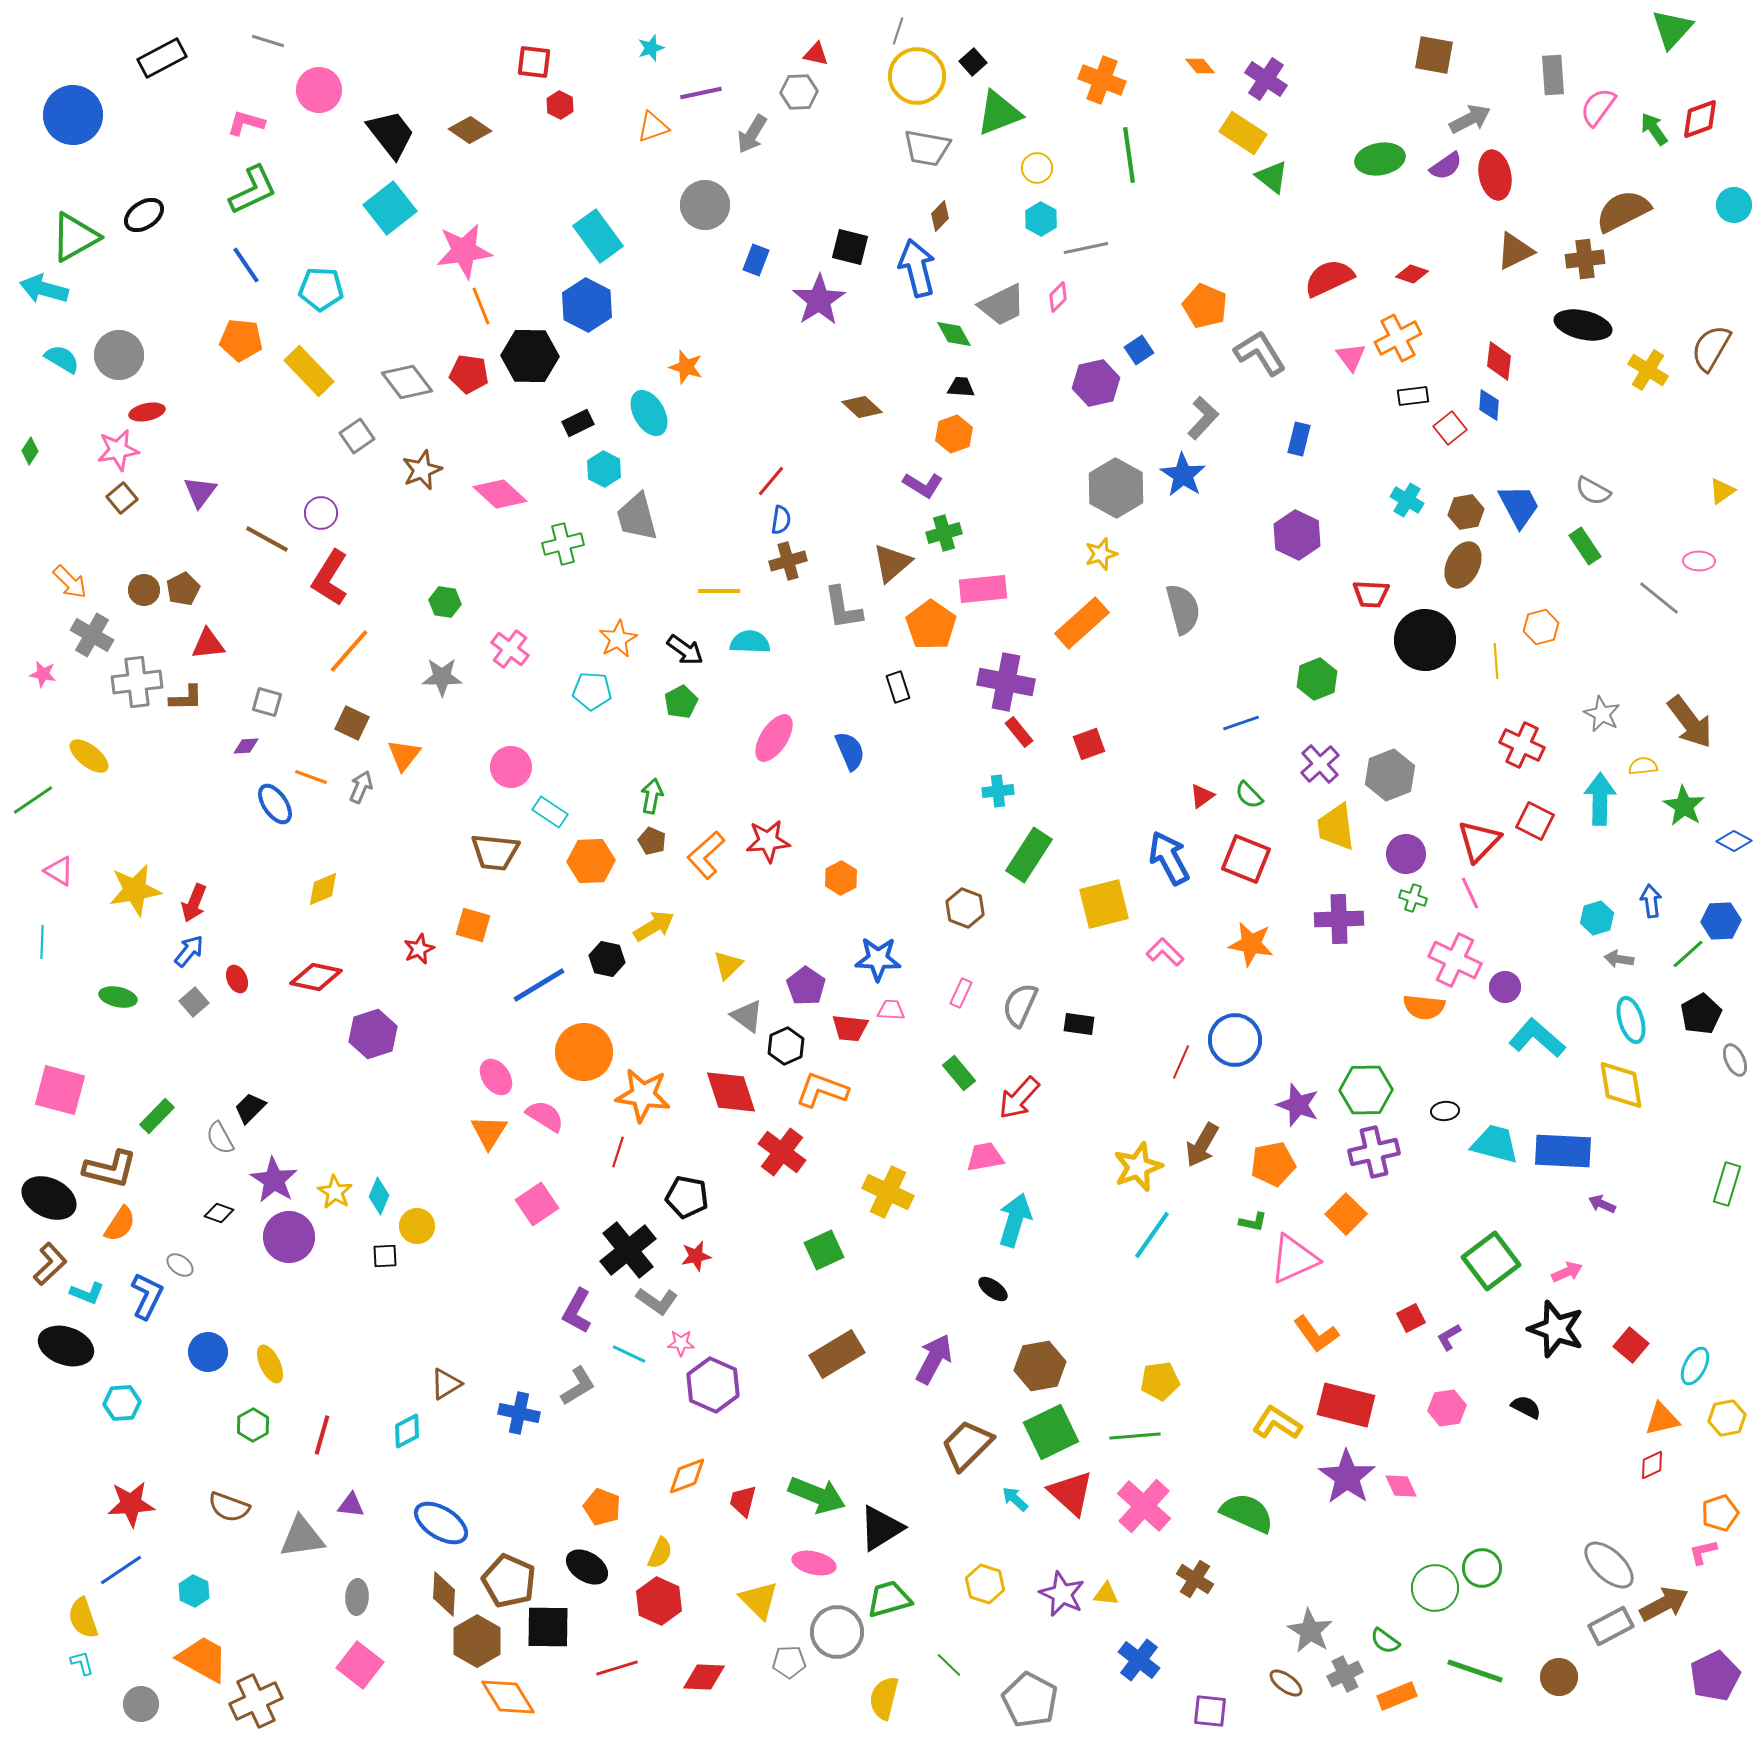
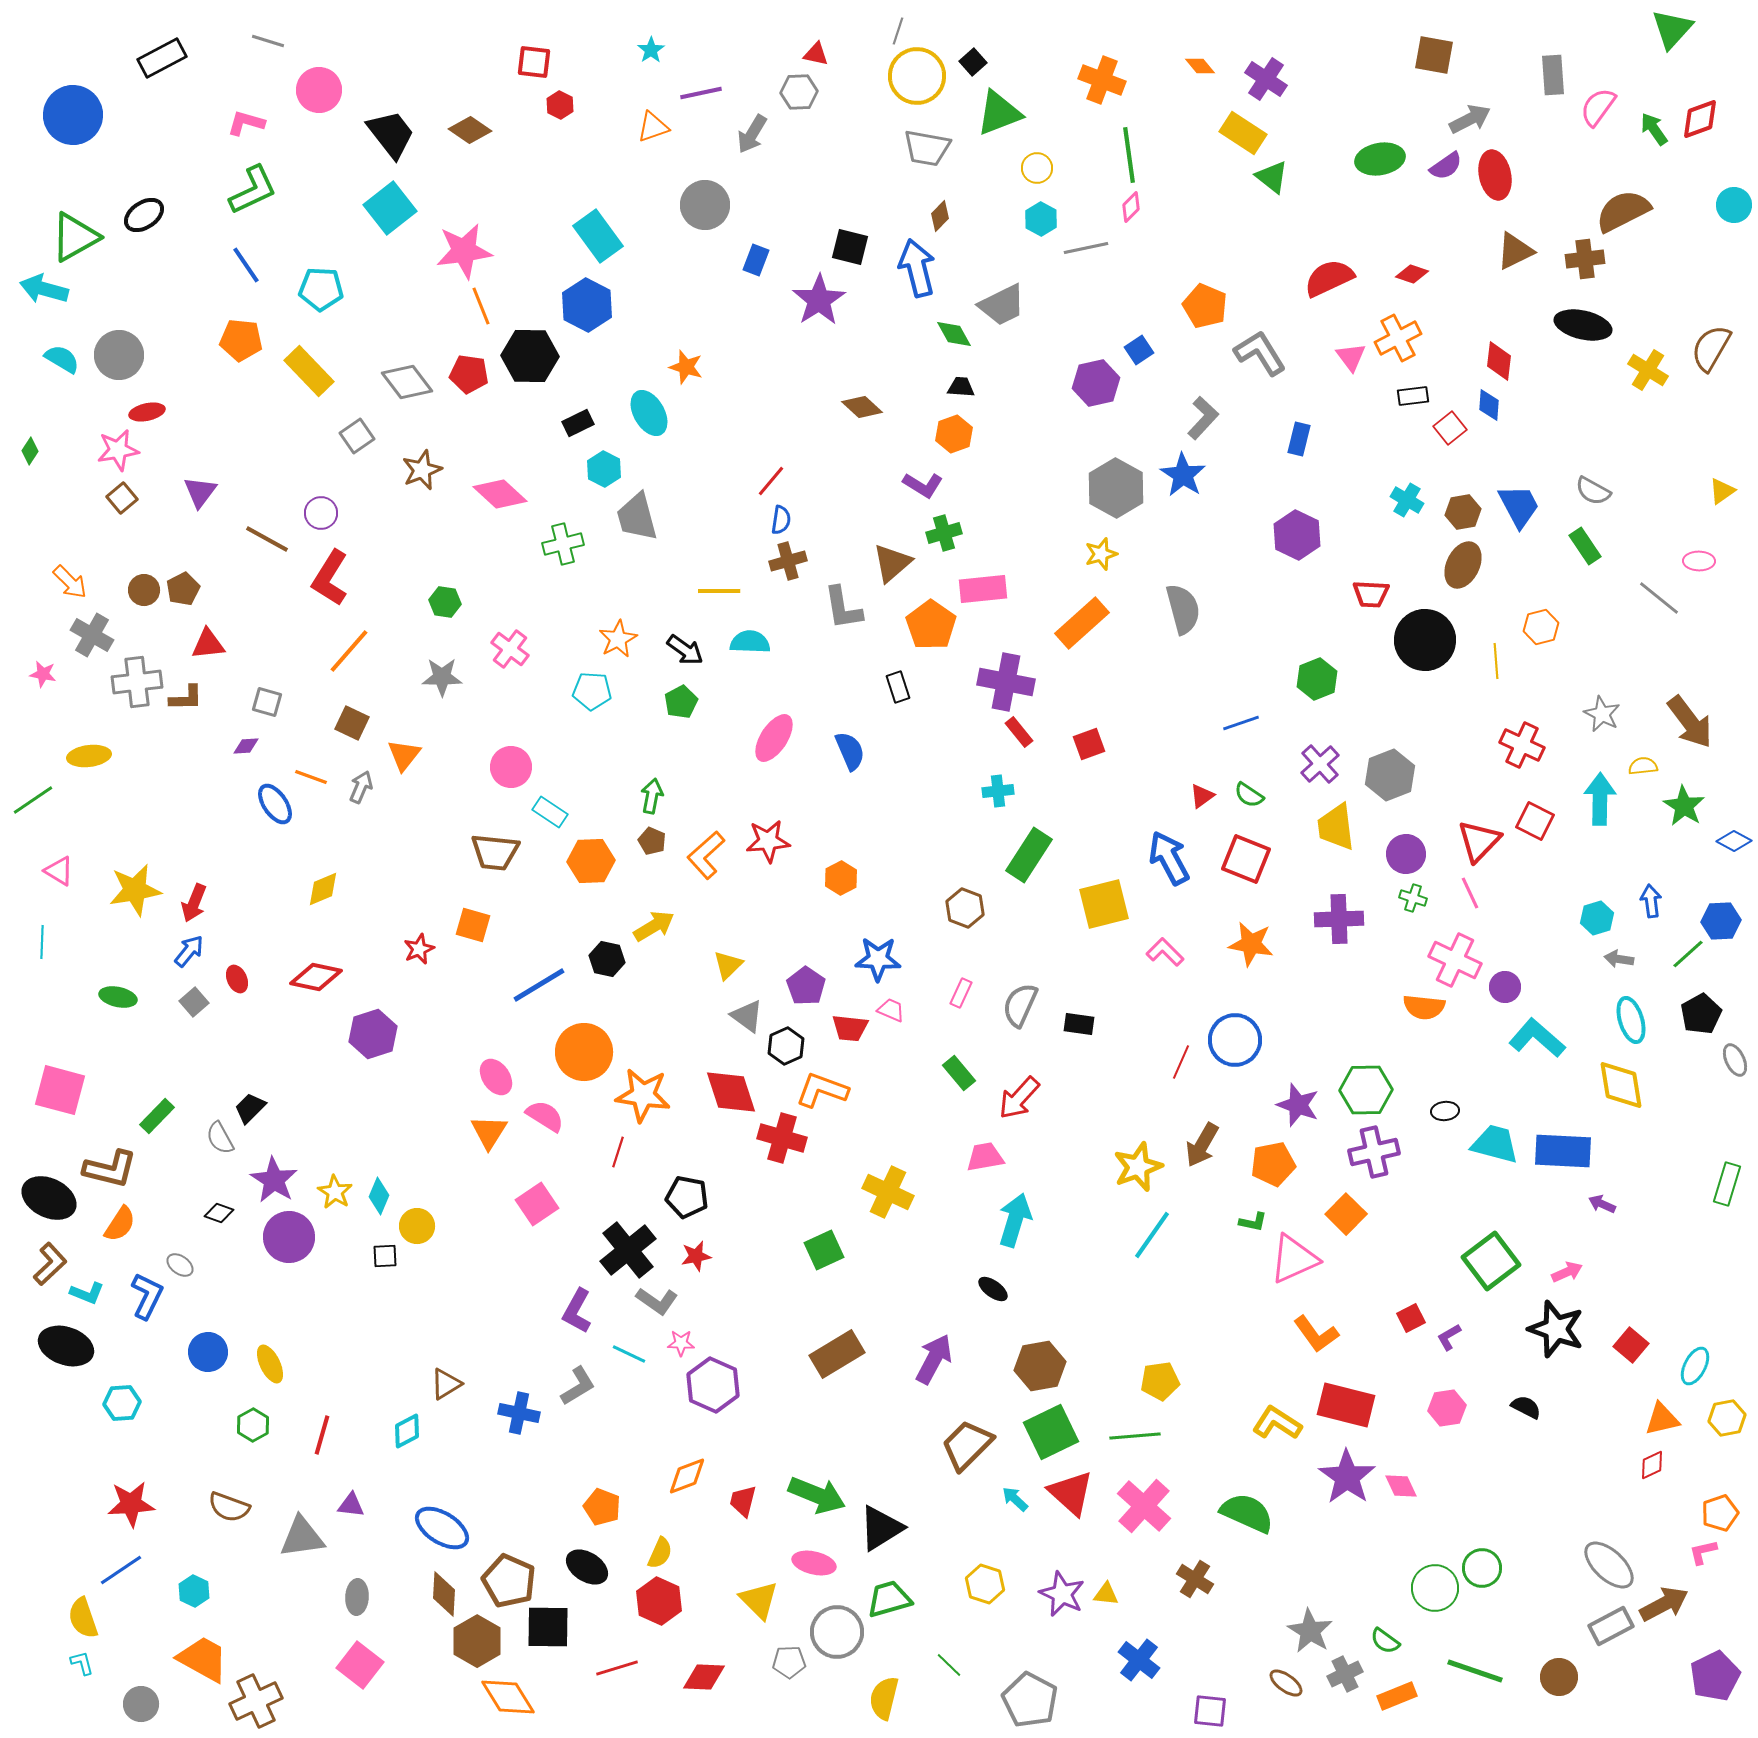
cyan star at (651, 48): moved 2 px down; rotated 16 degrees counterclockwise
pink diamond at (1058, 297): moved 73 px right, 90 px up
brown hexagon at (1466, 512): moved 3 px left
yellow ellipse at (89, 756): rotated 45 degrees counterclockwise
green semicircle at (1249, 795): rotated 12 degrees counterclockwise
pink trapezoid at (891, 1010): rotated 20 degrees clockwise
red cross at (782, 1152): moved 14 px up; rotated 21 degrees counterclockwise
blue ellipse at (441, 1523): moved 1 px right, 5 px down
